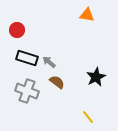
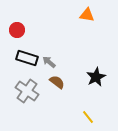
gray cross: rotated 15 degrees clockwise
